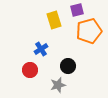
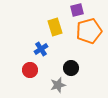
yellow rectangle: moved 1 px right, 7 px down
black circle: moved 3 px right, 2 px down
